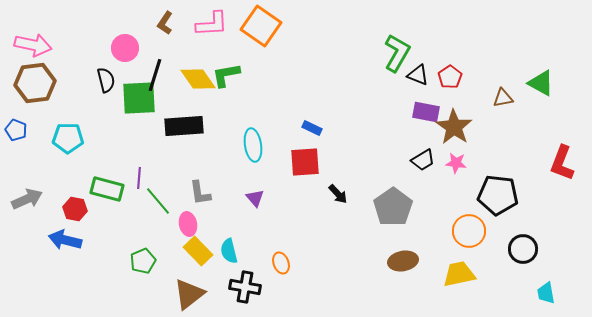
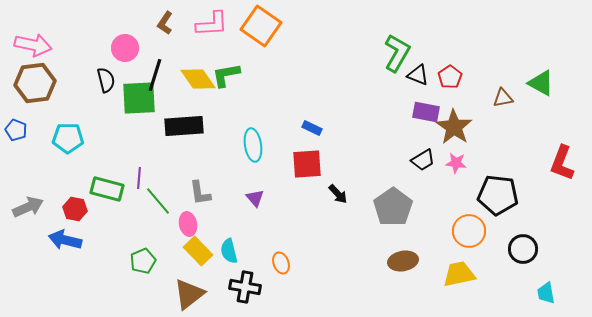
red square at (305, 162): moved 2 px right, 2 px down
gray arrow at (27, 199): moved 1 px right, 8 px down
